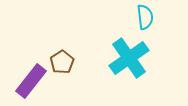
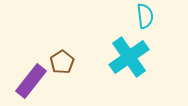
cyan semicircle: moved 1 px up
cyan cross: moved 1 px up
